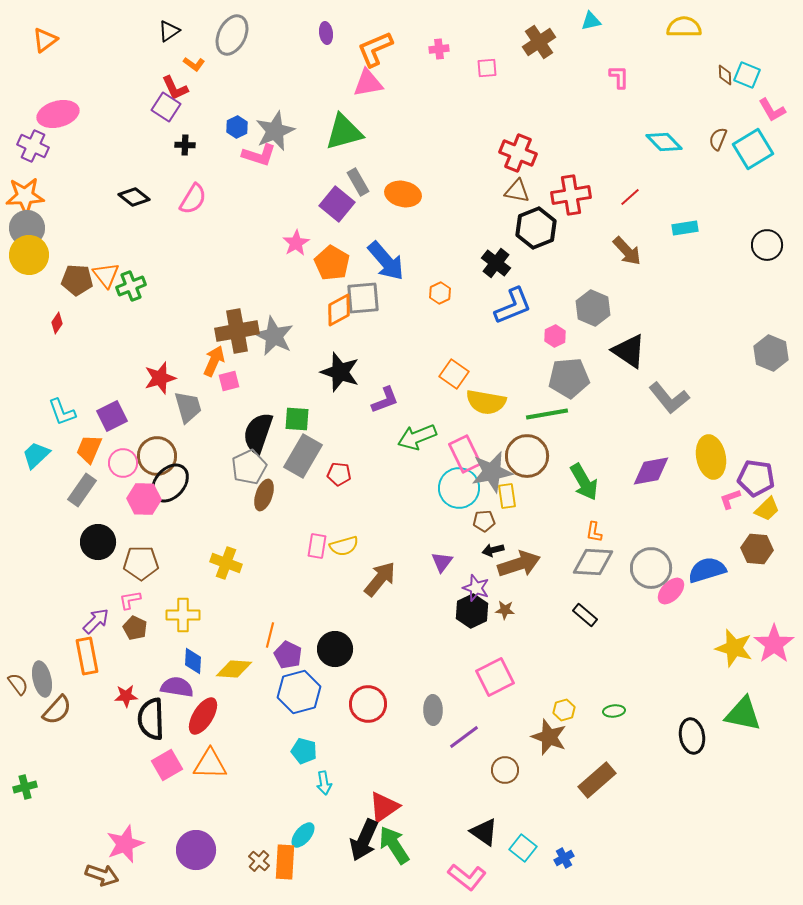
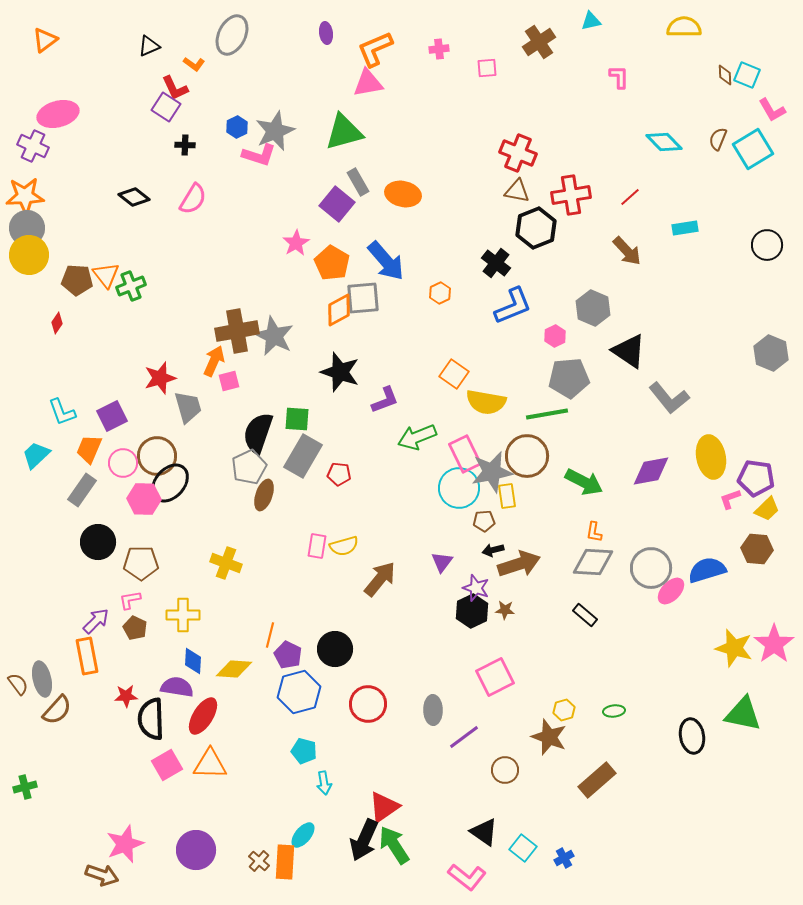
black triangle at (169, 31): moved 20 px left, 15 px down; rotated 10 degrees clockwise
green arrow at (584, 482): rotated 33 degrees counterclockwise
